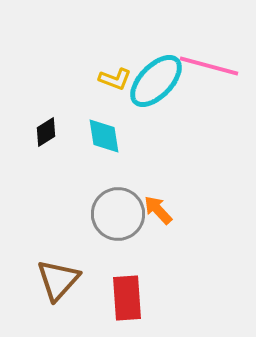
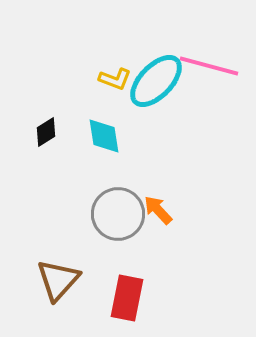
red rectangle: rotated 15 degrees clockwise
